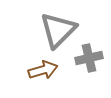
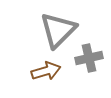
brown arrow: moved 3 px right, 1 px down
